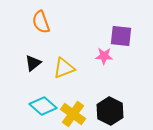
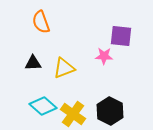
black triangle: rotated 36 degrees clockwise
